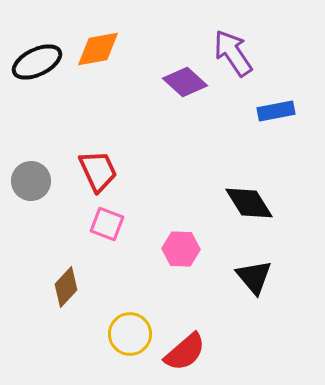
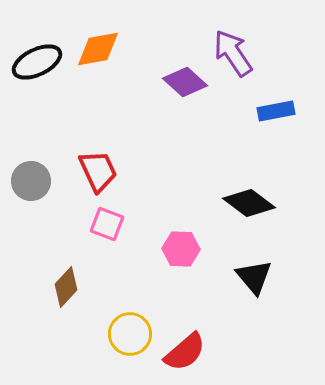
black diamond: rotated 21 degrees counterclockwise
